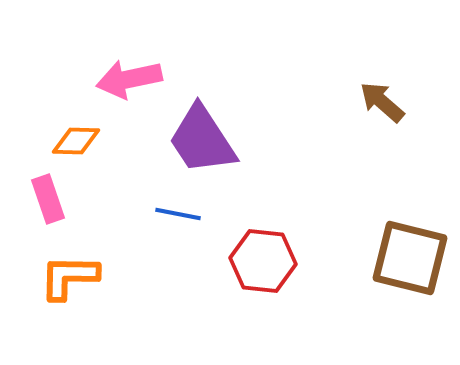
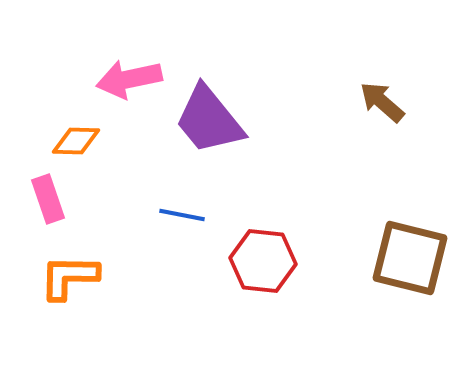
purple trapezoid: moved 7 px right, 20 px up; rotated 6 degrees counterclockwise
blue line: moved 4 px right, 1 px down
